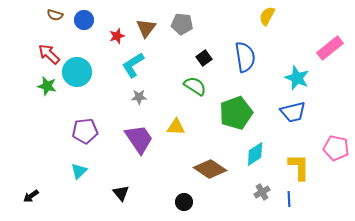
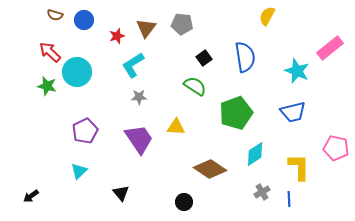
red arrow: moved 1 px right, 2 px up
cyan star: moved 7 px up
purple pentagon: rotated 20 degrees counterclockwise
